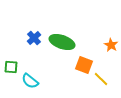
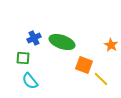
blue cross: rotated 16 degrees clockwise
green square: moved 12 px right, 9 px up
cyan semicircle: rotated 12 degrees clockwise
